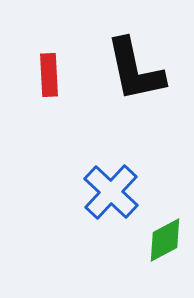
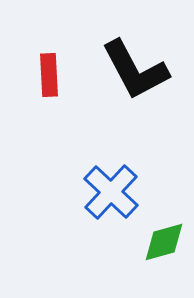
black L-shape: rotated 16 degrees counterclockwise
green diamond: moved 1 px left, 2 px down; rotated 12 degrees clockwise
